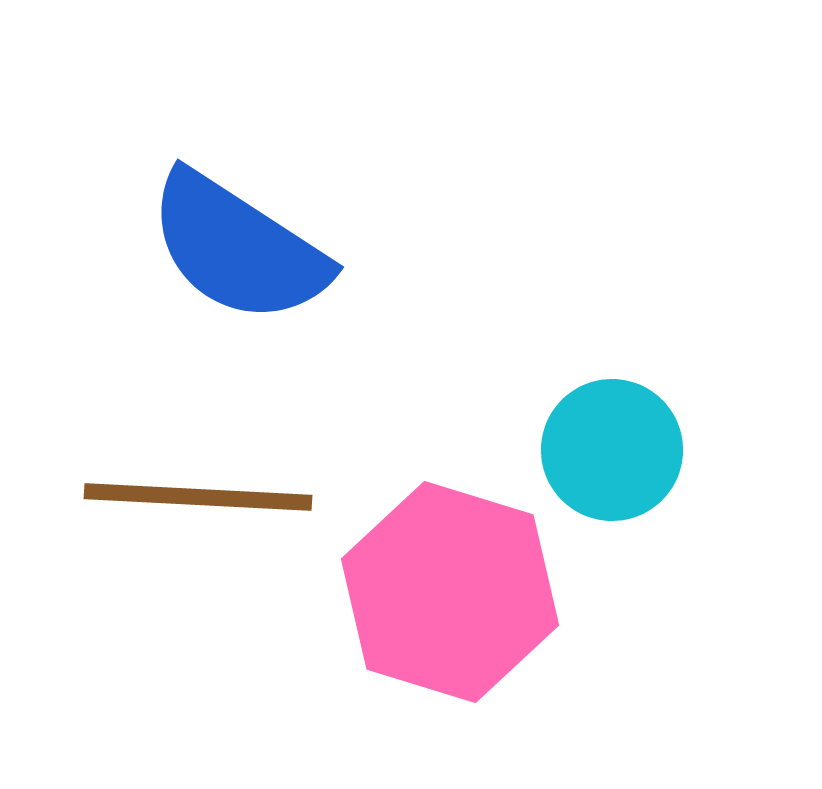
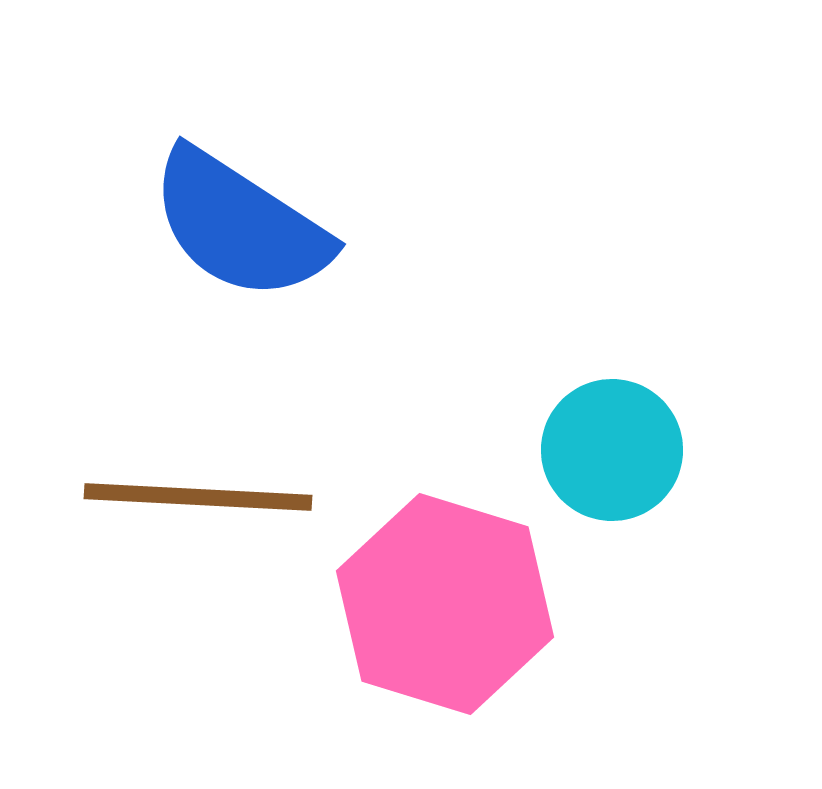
blue semicircle: moved 2 px right, 23 px up
pink hexagon: moved 5 px left, 12 px down
